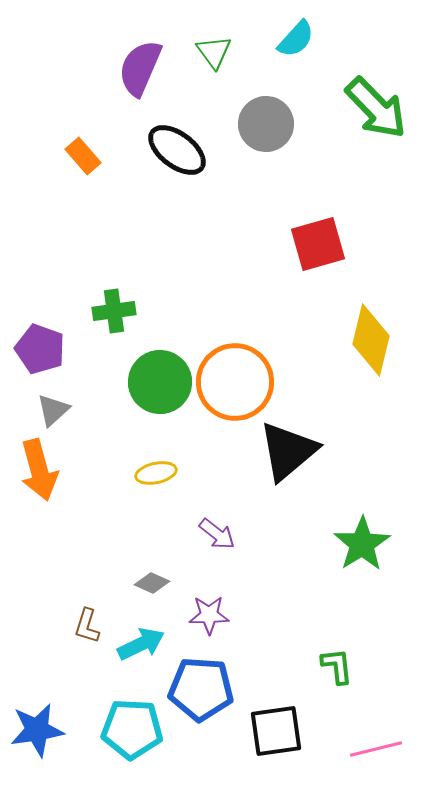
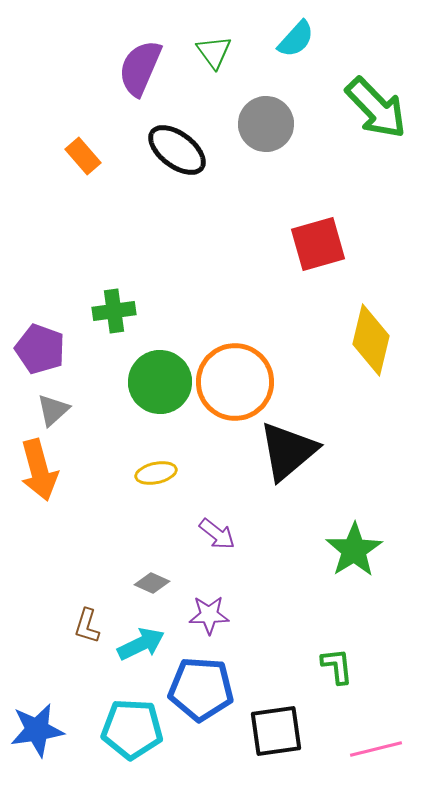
green star: moved 8 px left, 6 px down
